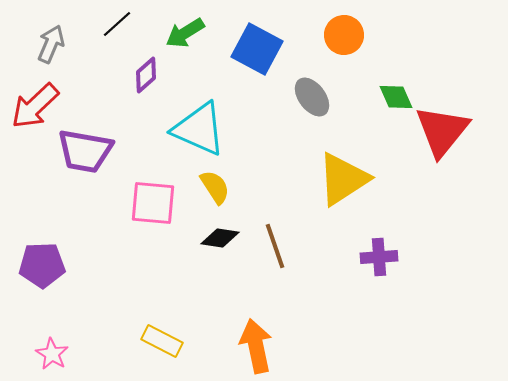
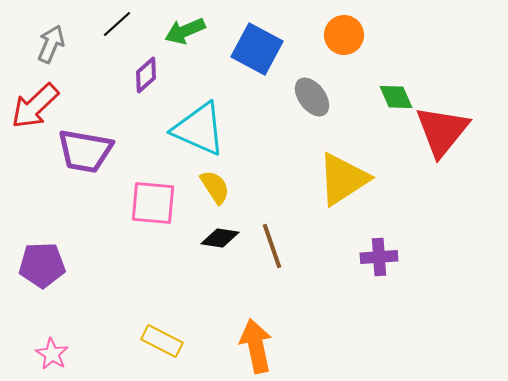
green arrow: moved 2 px up; rotated 9 degrees clockwise
brown line: moved 3 px left
